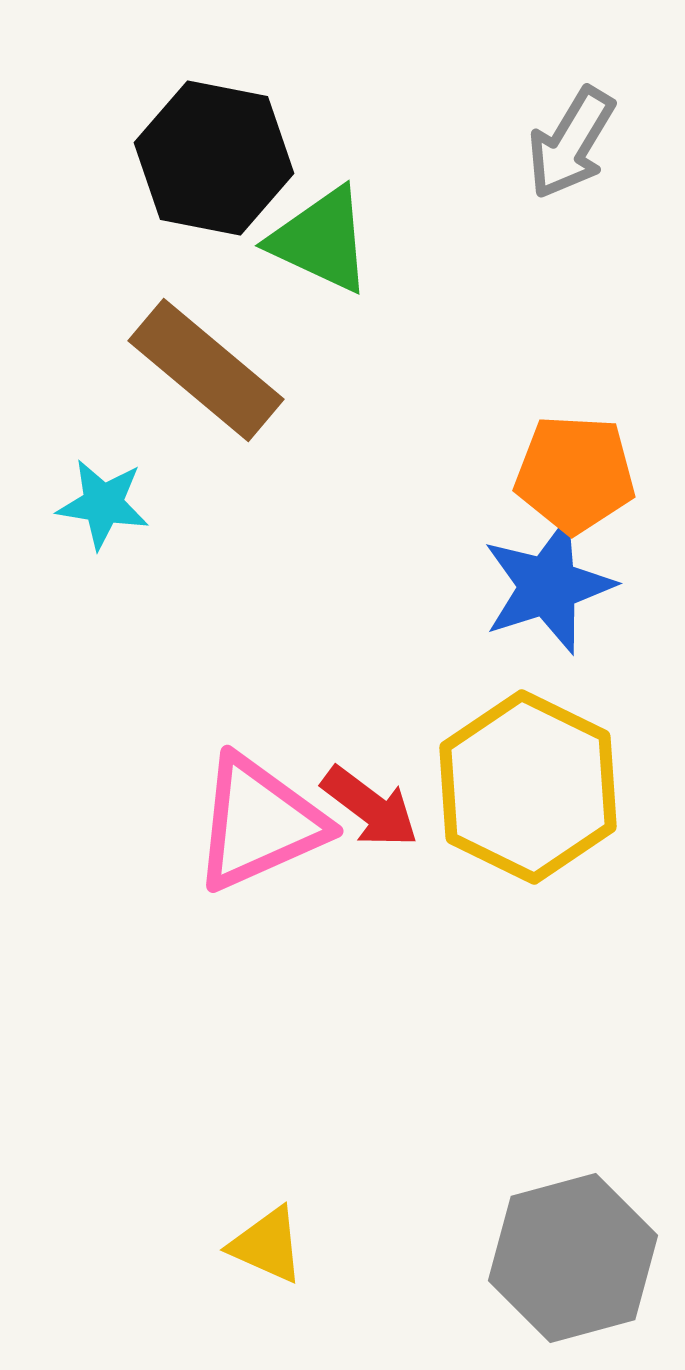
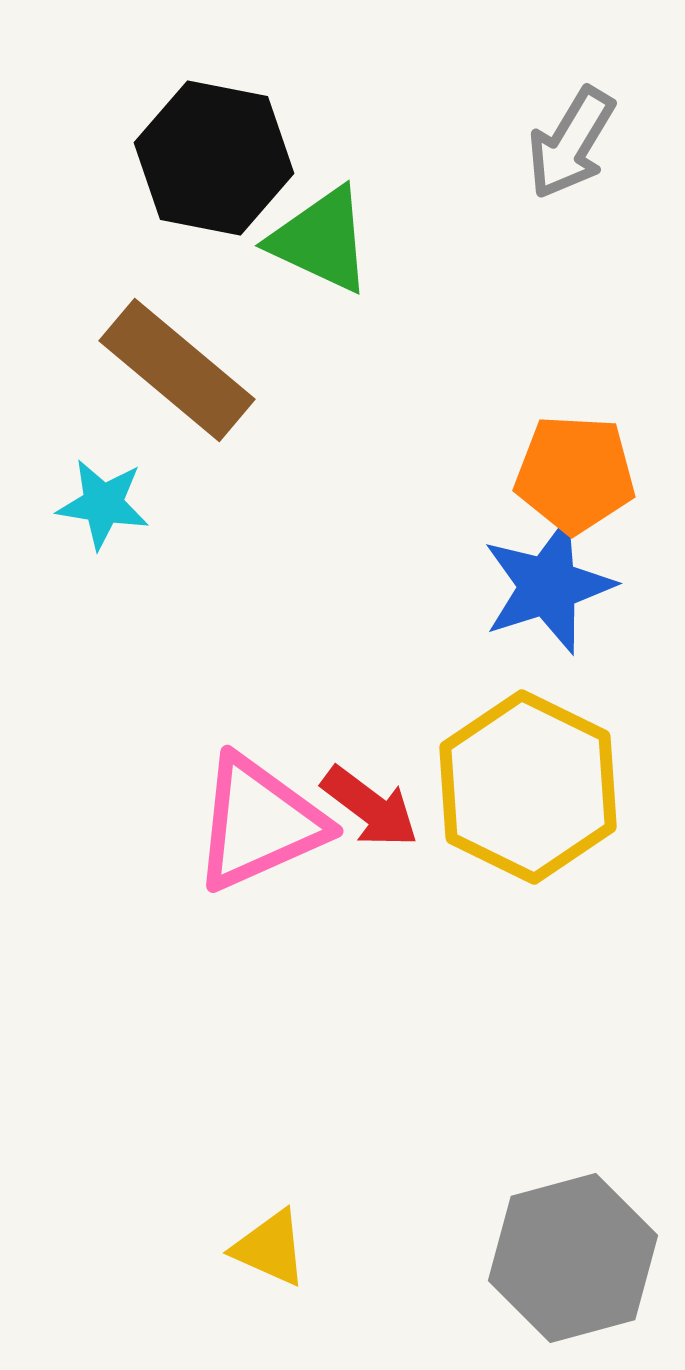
brown rectangle: moved 29 px left
yellow triangle: moved 3 px right, 3 px down
